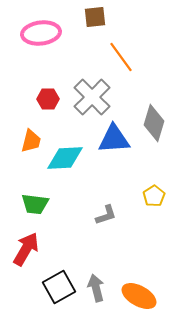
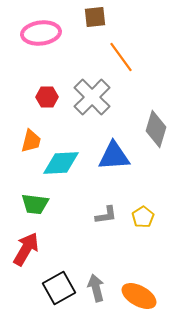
red hexagon: moved 1 px left, 2 px up
gray diamond: moved 2 px right, 6 px down
blue triangle: moved 17 px down
cyan diamond: moved 4 px left, 5 px down
yellow pentagon: moved 11 px left, 21 px down
gray L-shape: rotated 10 degrees clockwise
black square: moved 1 px down
